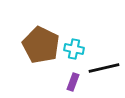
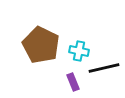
cyan cross: moved 5 px right, 2 px down
purple rectangle: rotated 42 degrees counterclockwise
